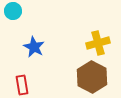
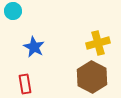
red rectangle: moved 3 px right, 1 px up
